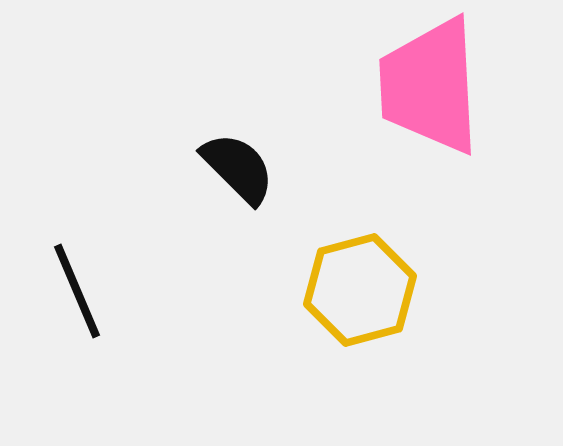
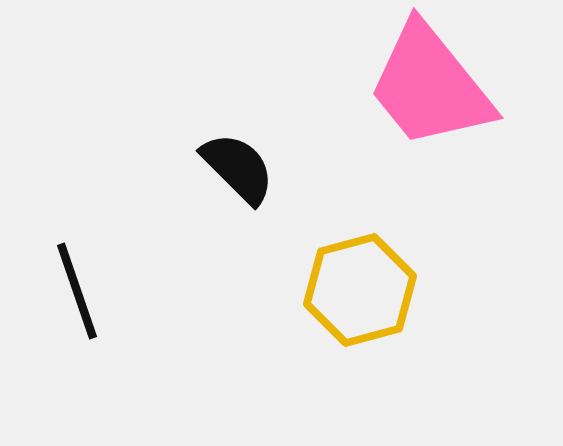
pink trapezoid: rotated 36 degrees counterclockwise
black line: rotated 4 degrees clockwise
